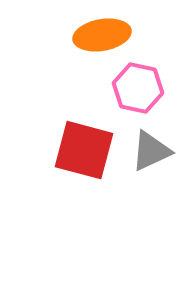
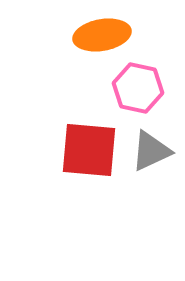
red square: moved 5 px right; rotated 10 degrees counterclockwise
